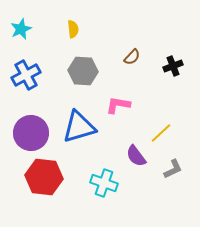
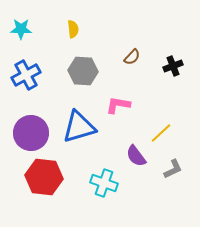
cyan star: rotated 25 degrees clockwise
